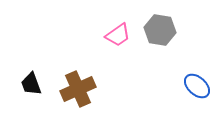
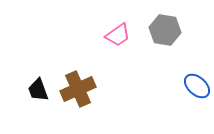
gray hexagon: moved 5 px right
black trapezoid: moved 7 px right, 6 px down
